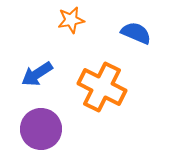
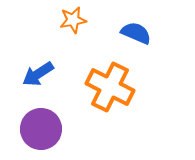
orange star: moved 2 px right
blue arrow: moved 1 px right
orange cross: moved 8 px right
